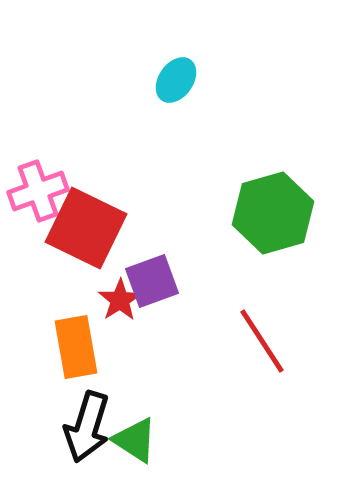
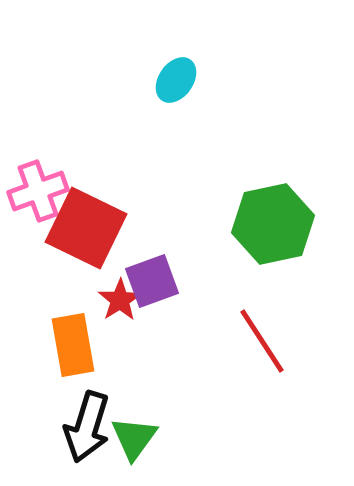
green hexagon: moved 11 px down; rotated 4 degrees clockwise
orange rectangle: moved 3 px left, 2 px up
green triangle: moved 1 px left, 2 px up; rotated 33 degrees clockwise
